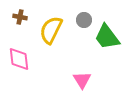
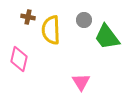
brown cross: moved 8 px right
yellow semicircle: rotated 28 degrees counterclockwise
pink diamond: rotated 20 degrees clockwise
pink triangle: moved 1 px left, 2 px down
